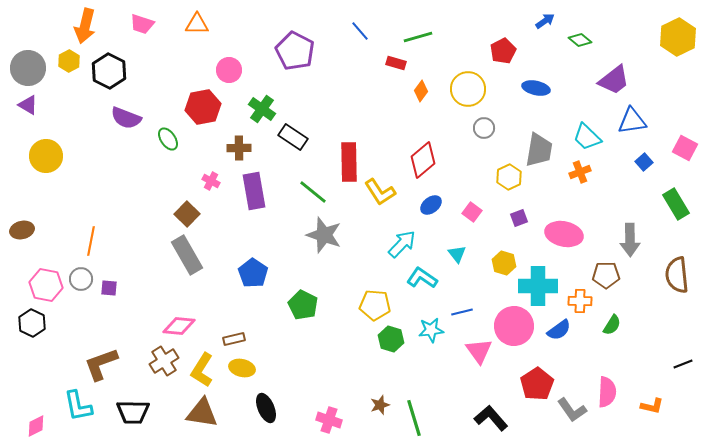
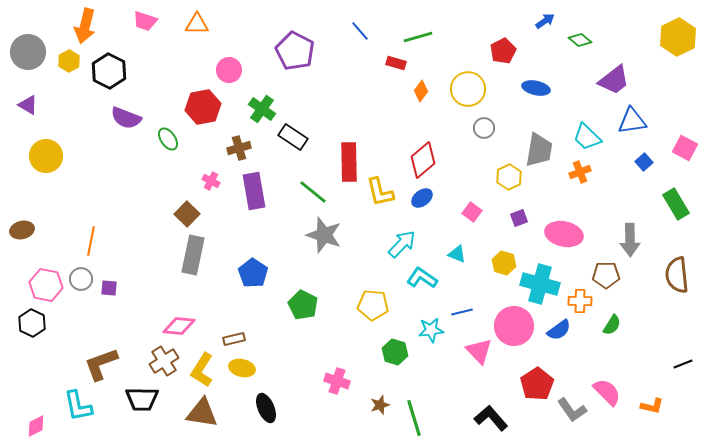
pink trapezoid at (142, 24): moved 3 px right, 3 px up
gray circle at (28, 68): moved 16 px up
brown cross at (239, 148): rotated 15 degrees counterclockwise
yellow L-shape at (380, 192): rotated 20 degrees clockwise
blue ellipse at (431, 205): moved 9 px left, 7 px up
cyan triangle at (457, 254): rotated 30 degrees counterclockwise
gray rectangle at (187, 255): moved 6 px right; rotated 42 degrees clockwise
cyan cross at (538, 286): moved 2 px right, 2 px up; rotated 15 degrees clockwise
yellow pentagon at (375, 305): moved 2 px left
green hexagon at (391, 339): moved 4 px right, 13 px down
pink triangle at (479, 351): rotated 8 degrees counterclockwise
pink semicircle at (607, 392): rotated 48 degrees counterclockwise
black trapezoid at (133, 412): moved 9 px right, 13 px up
pink cross at (329, 420): moved 8 px right, 39 px up
